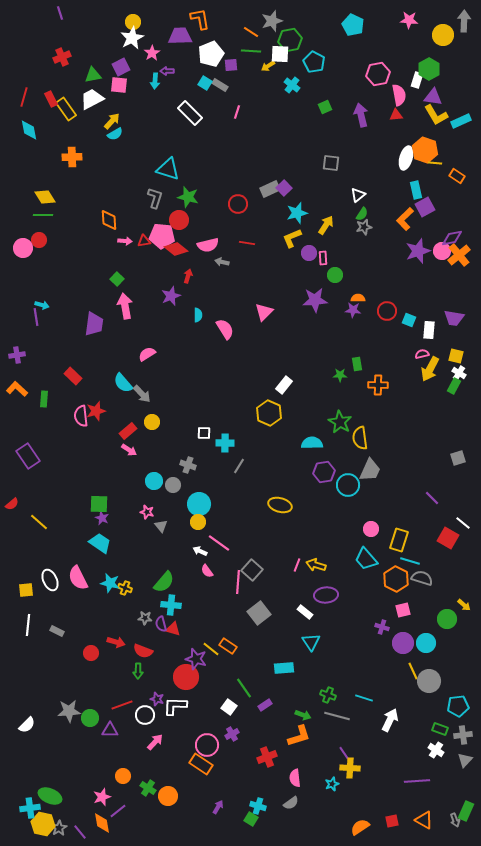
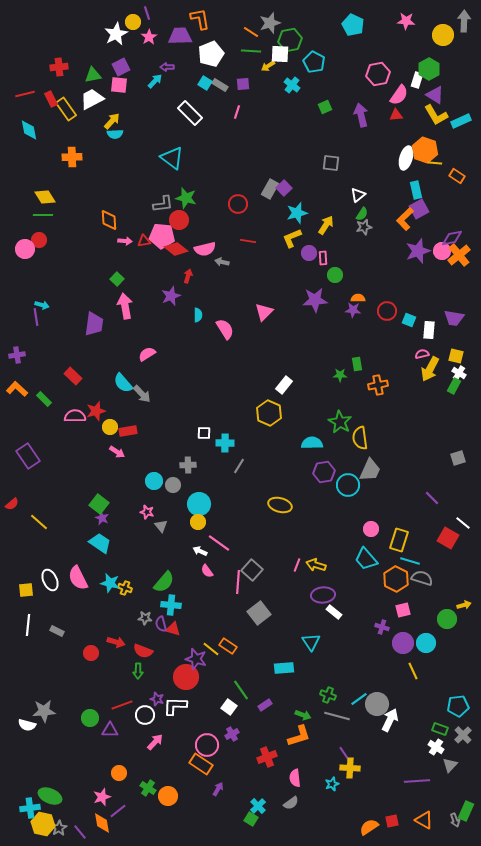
purple line at (60, 13): moved 87 px right
pink star at (409, 20): moved 3 px left, 1 px down
gray star at (272, 21): moved 2 px left, 2 px down
white star at (132, 38): moved 16 px left, 4 px up
pink star at (152, 53): moved 3 px left, 16 px up
red cross at (62, 57): moved 3 px left, 10 px down; rotated 18 degrees clockwise
purple square at (231, 65): moved 12 px right, 19 px down
purple arrow at (167, 71): moved 4 px up
cyan arrow at (155, 81): rotated 140 degrees counterclockwise
pink semicircle at (399, 95): rotated 45 degrees clockwise
red line at (24, 97): moved 1 px right, 3 px up; rotated 60 degrees clockwise
purple triangle at (433, 97): moved 2 px right, 2 px up; rotated 24 degrees clockwise
cyan semicircle at (115, 134): rotated 28 degrees clockwise
cyan triangle at (168, 169): moved 4 px right, 11 px up; rotated 20 degrees clockwise
gray rectangle at (270, 189): rotated 36 degrees counterclockwise
green star at (188, 197): moved 2 px left, 1 px down
gray L-shape at (155, 198): moved 8 px right, 6 px down; rotated 65 degrees clockwise
purple square at (425, 207): moved 6 px left, 2 px down
red line at (247, 243): moved 1 px right, 2 px up
pink semicircle at (208, 245): moved 3 px left, 4 px down
pink circle at (23, 248): moved 2 px right, 1 px down
orange cross at (378, 385): rotated 12 degrees counterclockwise
green rectangle at (44, 399): rotated 49 degrees counterclockwise
pink semicircle at (81, 416): moved 6 px left; rotated 95 degrees clockwise
yellow circle at (152, 422): moved 42 px left, 5 px down
red rectangle at (128, 431): rotated 30 degrees clockwise
pink arrow at (129, 450): moved 12 px left, 2 px down
gray cross at (188, 465): rotated 21 degrees counterclockwise
green square at (99, 504): rotated 36 degrees clockwise
purple ellipse at (326, 595): moved 3 px left
yellow arrow at (464, 605): rotated 56 degrees counterclockwise
white rectangle at (305, 612): moved 29 px right
gray circle at (429, 681): moved 52 px left, 23 px down
green line at (244, 688): moved 3 px left, 2 px down
cyan line at (364, 698): moved 5 px left, 1 px down; rotated 54 degrees counterclockwise
gray star at (69, 711): moved 25 px left
white semicircle at (27, 725): rotated 60 degrees clockwise
gray cross at (463, 735): rotated 36 degrees counterclockwise
white cross at (436, 750): moved 3 px up
gray triangle at (465, 760): moved 15 px left, 5 px down
orange circle at (123, 776): moved 4 px left, 3 px up
cyan cross at (258, 806): rotated 28 degrees clockwise
purple arrow at (218, 807): moved 18 px up
orange semicircle at (360, 827): moved 9 px right
